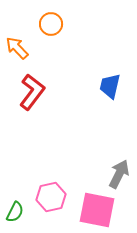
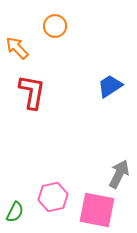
orange circle: moved 4 px right, 2 px down
blue trapezoid: rotated 44 degrees clockwise
red L-shape: rotated 27 degrees counterclockwise
pink hexagon: moved 2 px right
